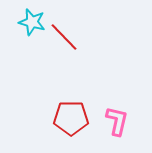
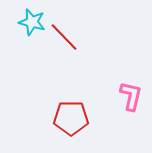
pink L-shape: moved 14 px right, 25 px up
